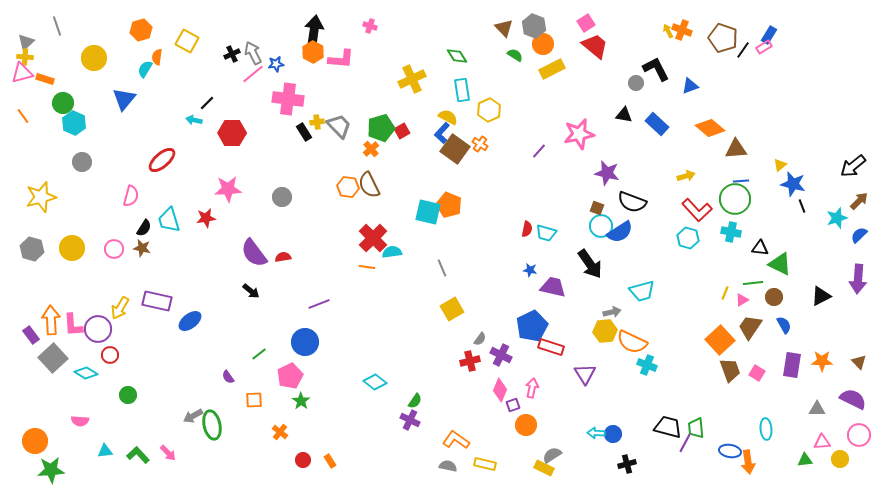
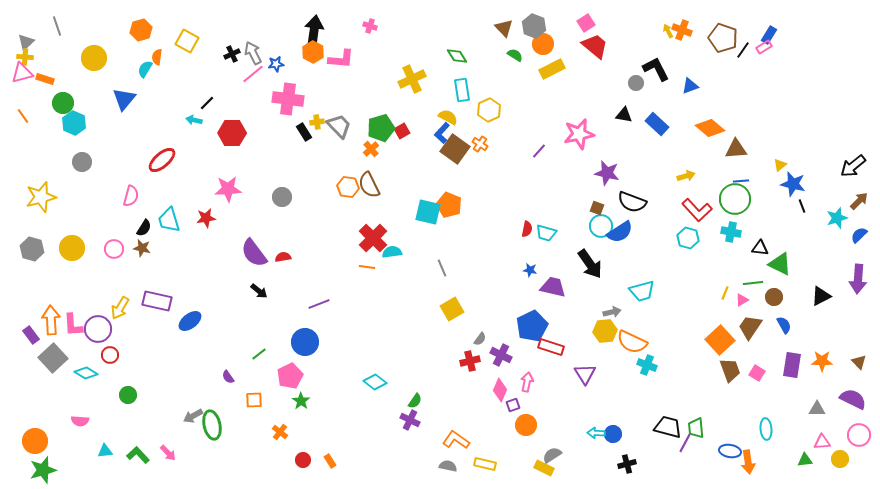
black arrow at (251, 291): moved 8 px right
pink arrow at (532, 388): moved 5 px left, 6 px up
green star at (51, 470): moved 8 px left; rotated 12 degrees counterclockwise
